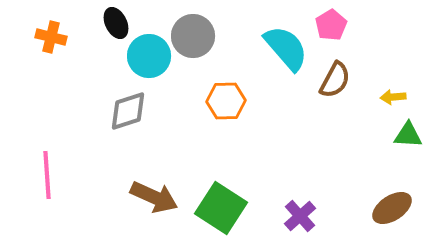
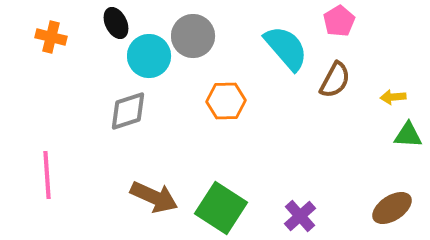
pink pentagon: moved 8 px right, 4 px up
